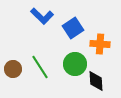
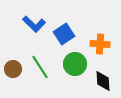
blue L-shape: moved 8 px left, 8 px down
blue square: moved 9 px left, 6 px down
black diamond: moved 7 px right
